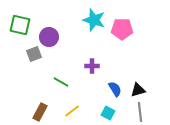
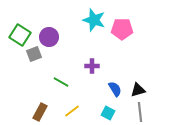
green square: moved 10 px down; rotated 20 degrees clockwise
